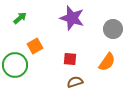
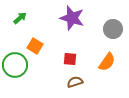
orange square: rotated 28 degrees counterclockwise
